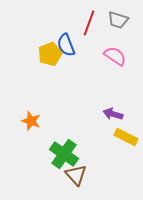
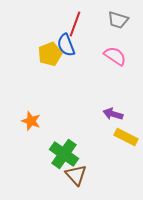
red line: moved 14 px left, 1 px down
